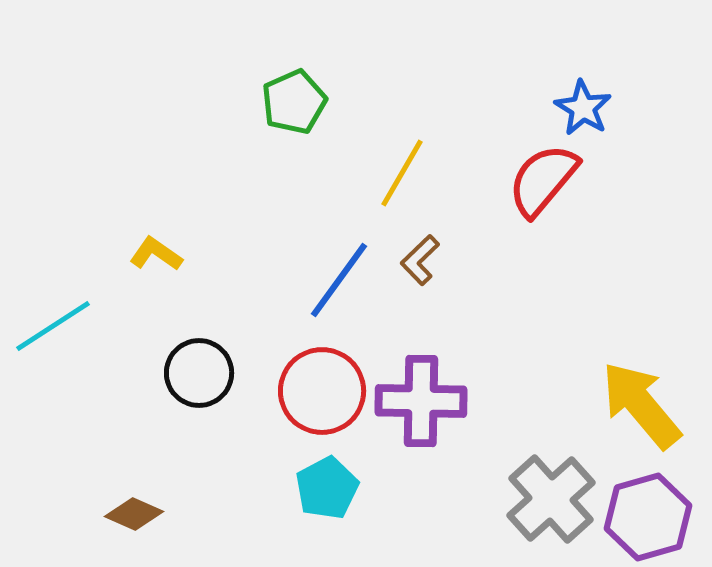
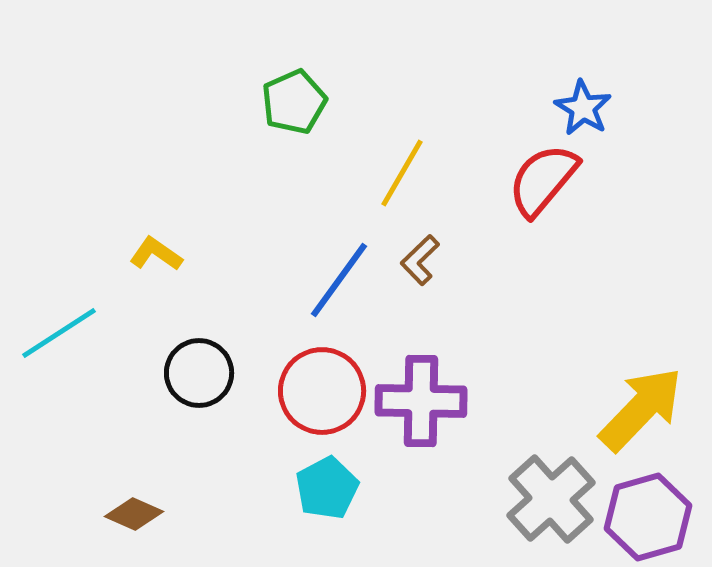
cyan line: moved 6 px right, 7 px down
yellow arrow: moved 4 px down; rotated 84 degrees clockwise
